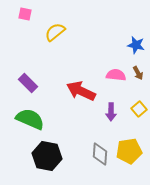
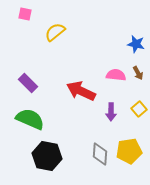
blue star: moved 1 px up
